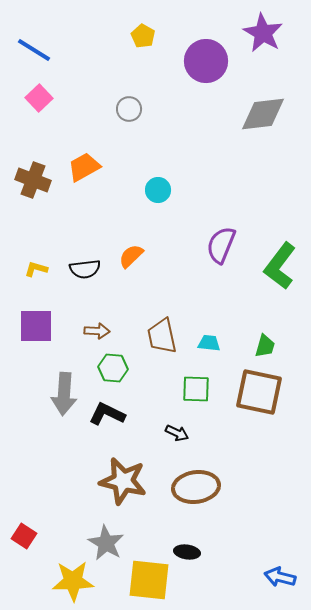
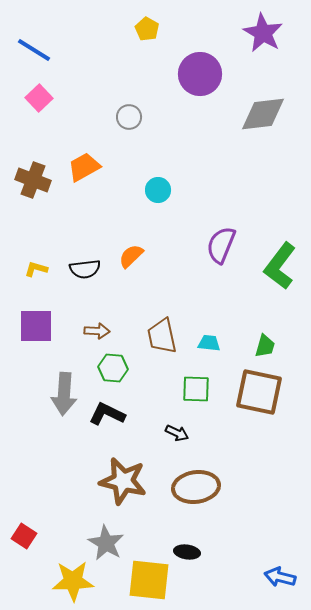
yellow pentagon: moved 4 px right, 7 px up
purple circle: moved 6 px left, 13 px down
gray circle: moved 8 px down
